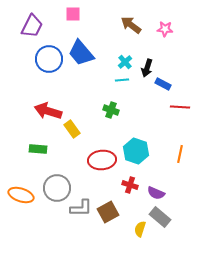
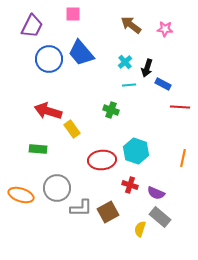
cyan line: moved 7 px right, 5 px down
orange line: moved 3 px right, 4 px down
